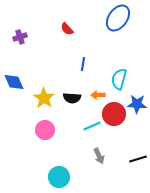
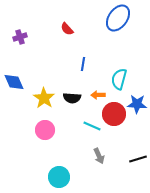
cyan line: rotated 48 degrees clockwise
